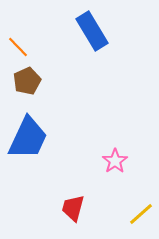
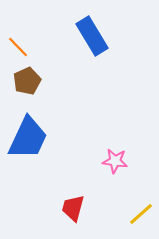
blue rectangle: moved 5 px down
pink star: rotated 30 degrees counterclockwise
